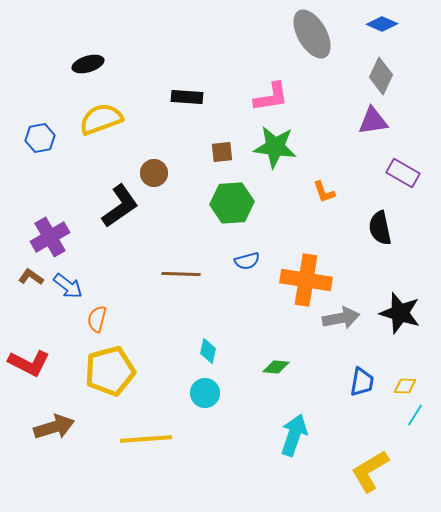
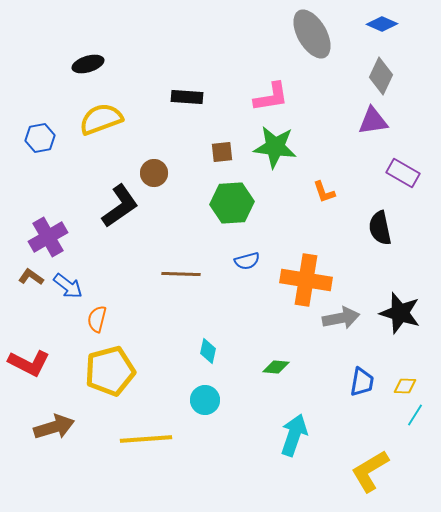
purple cross: moved 2 px left
cyan circle: moved 7 px down
